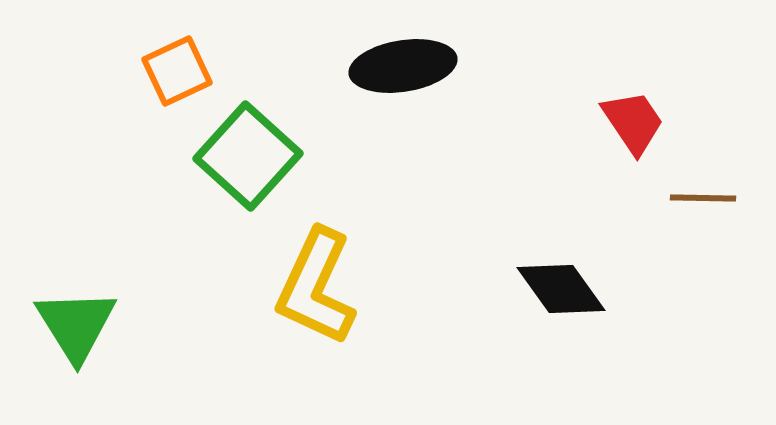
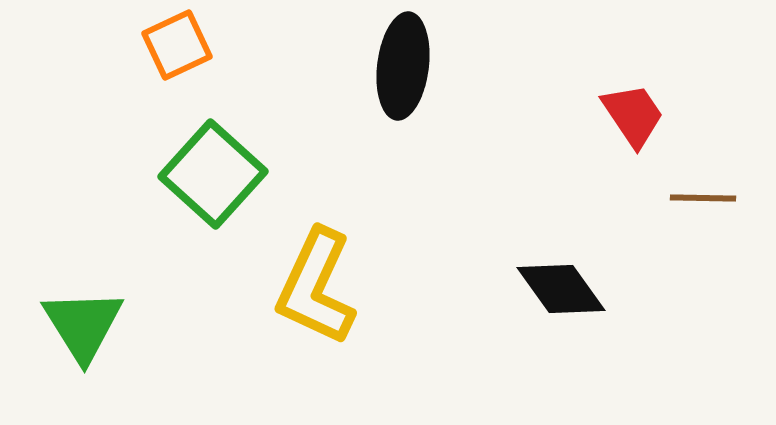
black ellipse: rotated 74 degrees counterclockwise
orange square: moved 26 px up
red trapezoid: moved 7 px up
green square: moved 35 px left, 18 px down
green triangle: moved 7 px right
